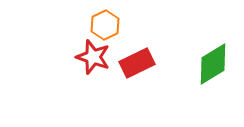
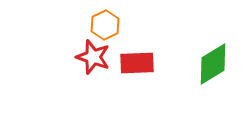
red rectangle: rotated 24 degrees clockwise
